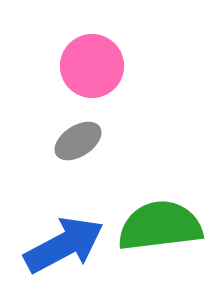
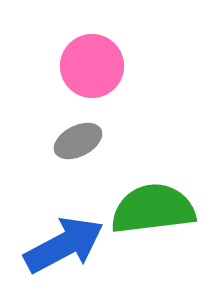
gray ellipse: rotated 6 degrees clockwise
green semicircle: moved 7 px left, 17 px up
